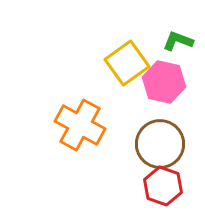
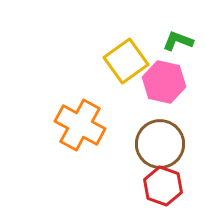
yellow square: moved 1 px left, 2 px up
